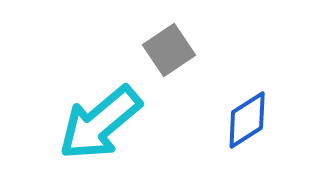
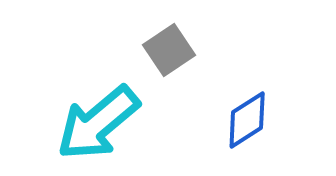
cyan arrow: moved 2 px left
